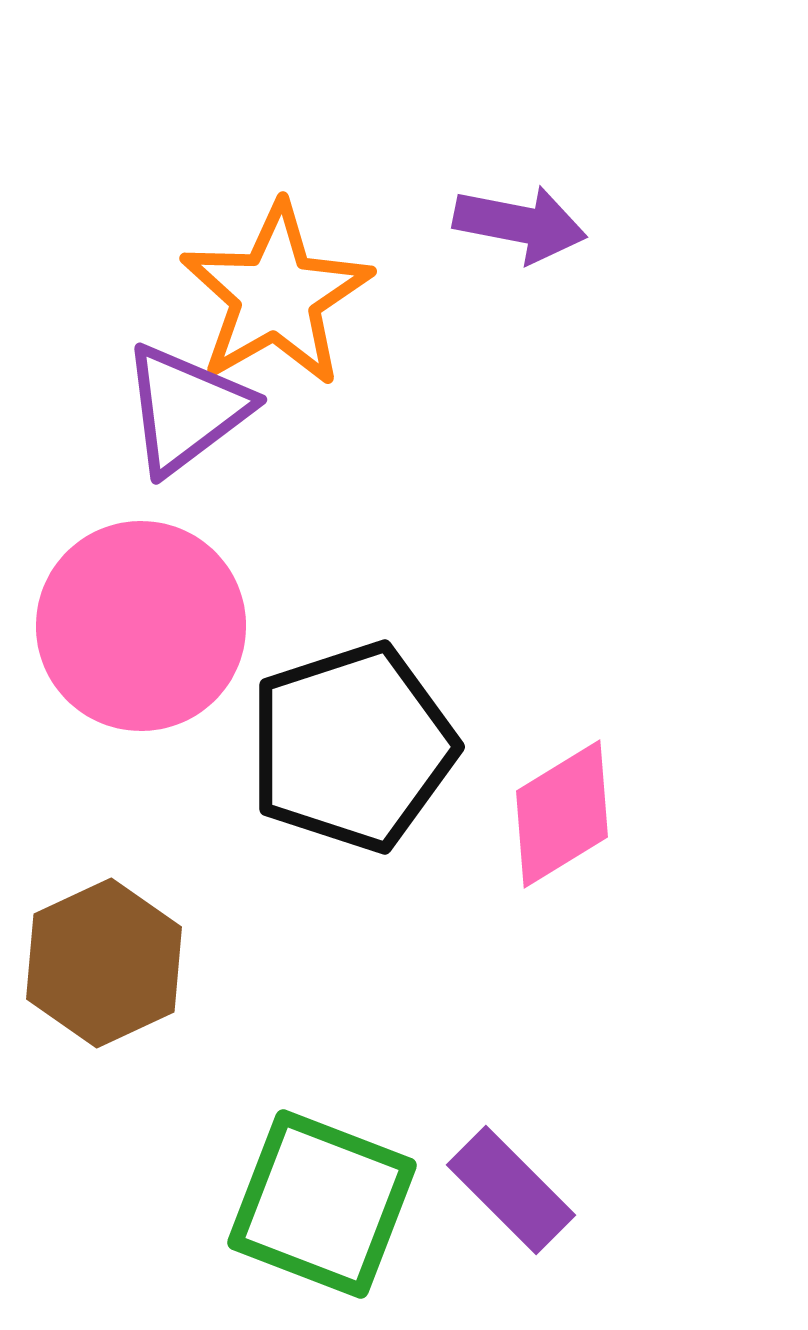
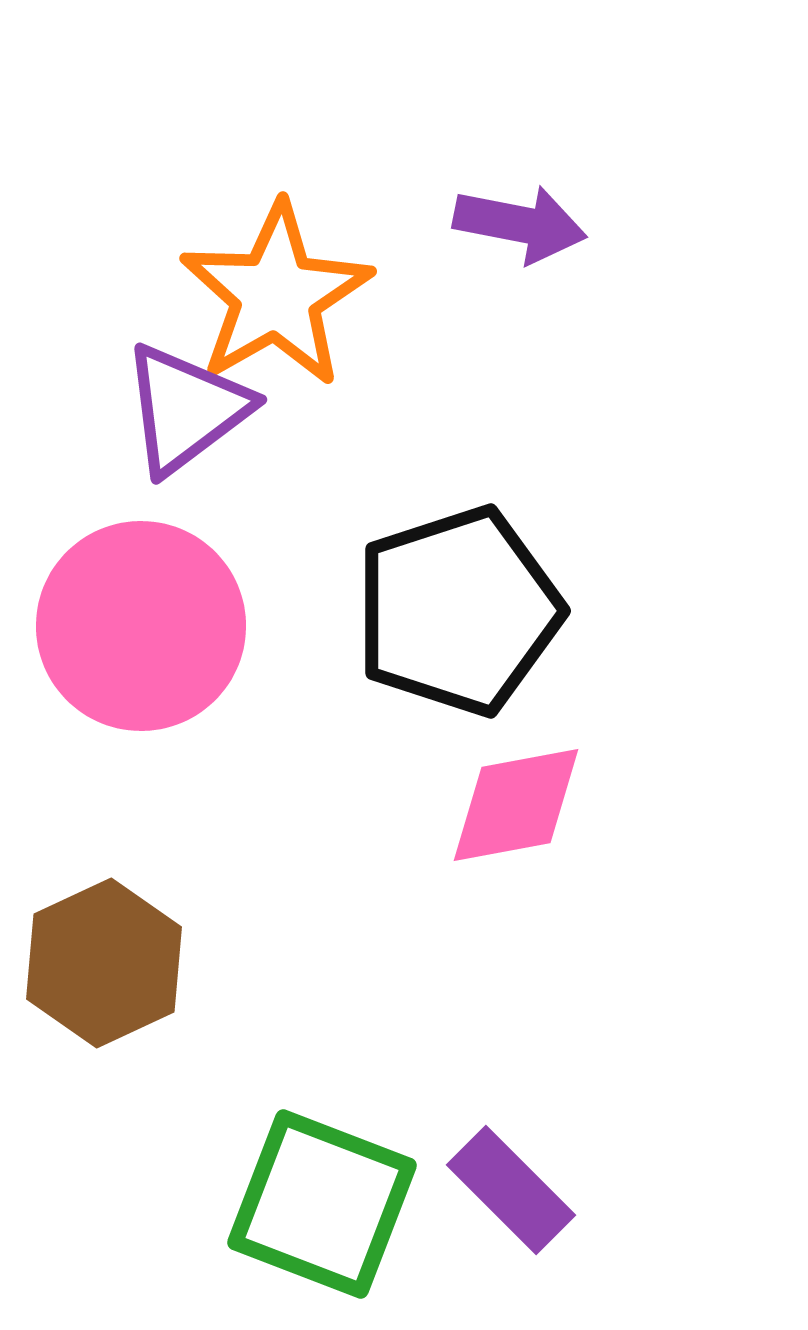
black pentagon: moved 106 px right, 136 px up
pink diamond: moved 46 px left, 9 px up; rotated 21 degrees clockwise
